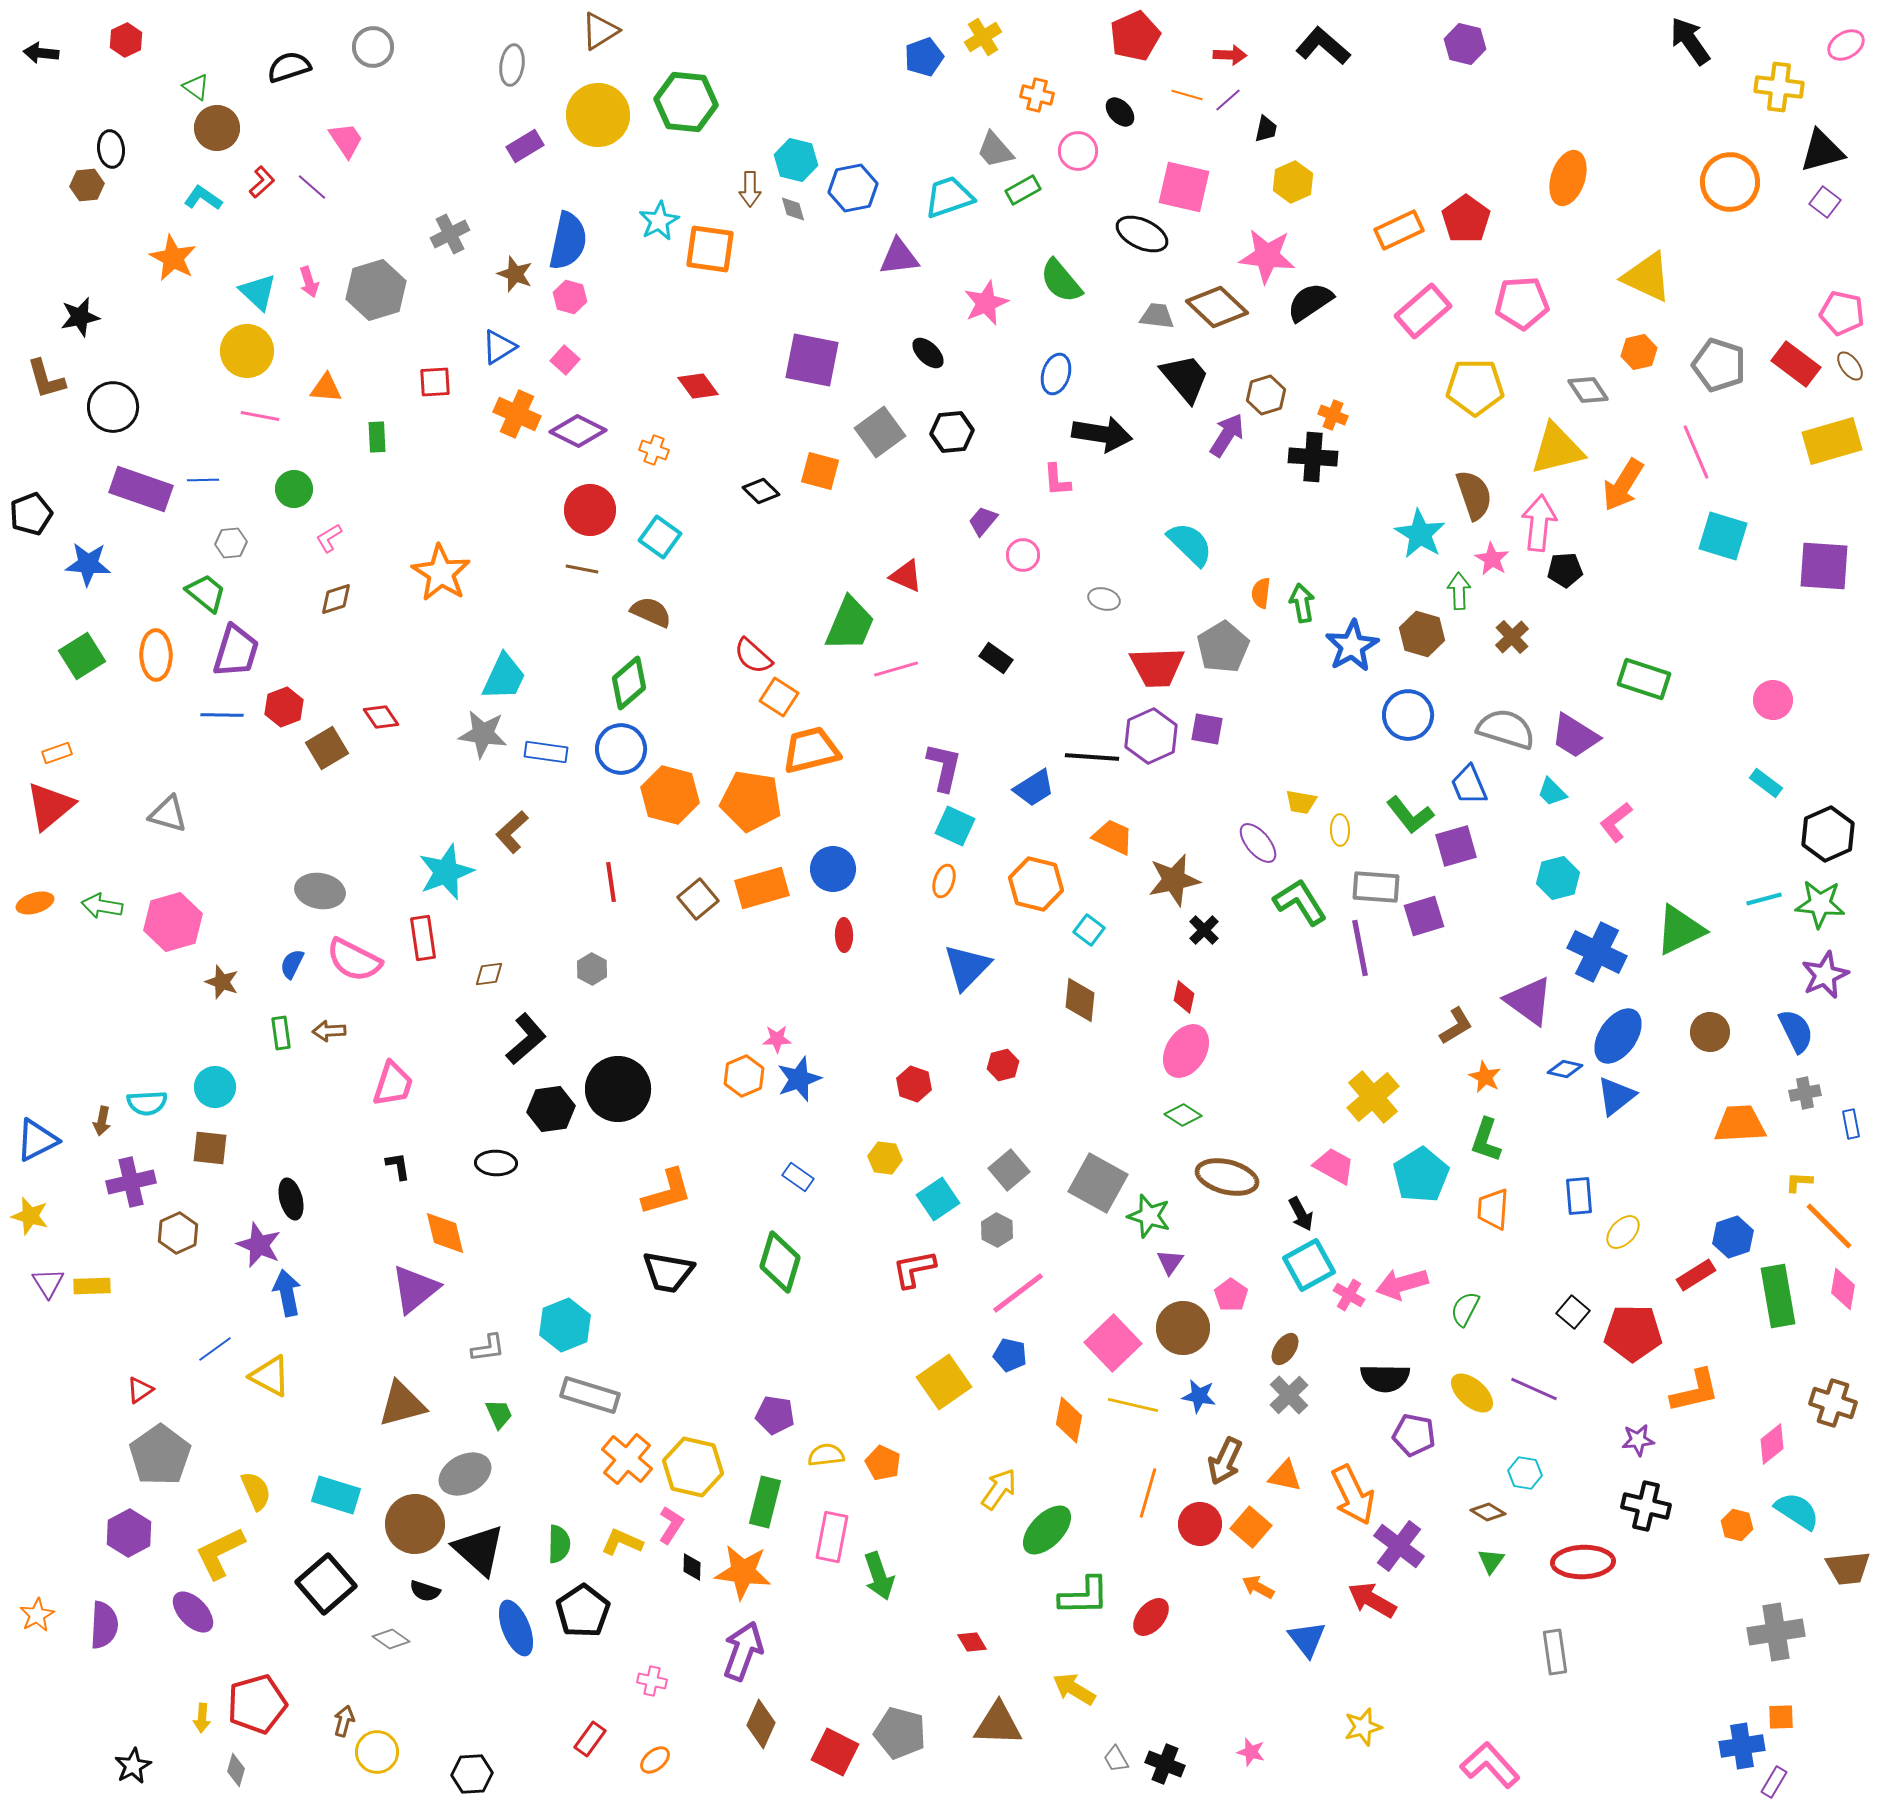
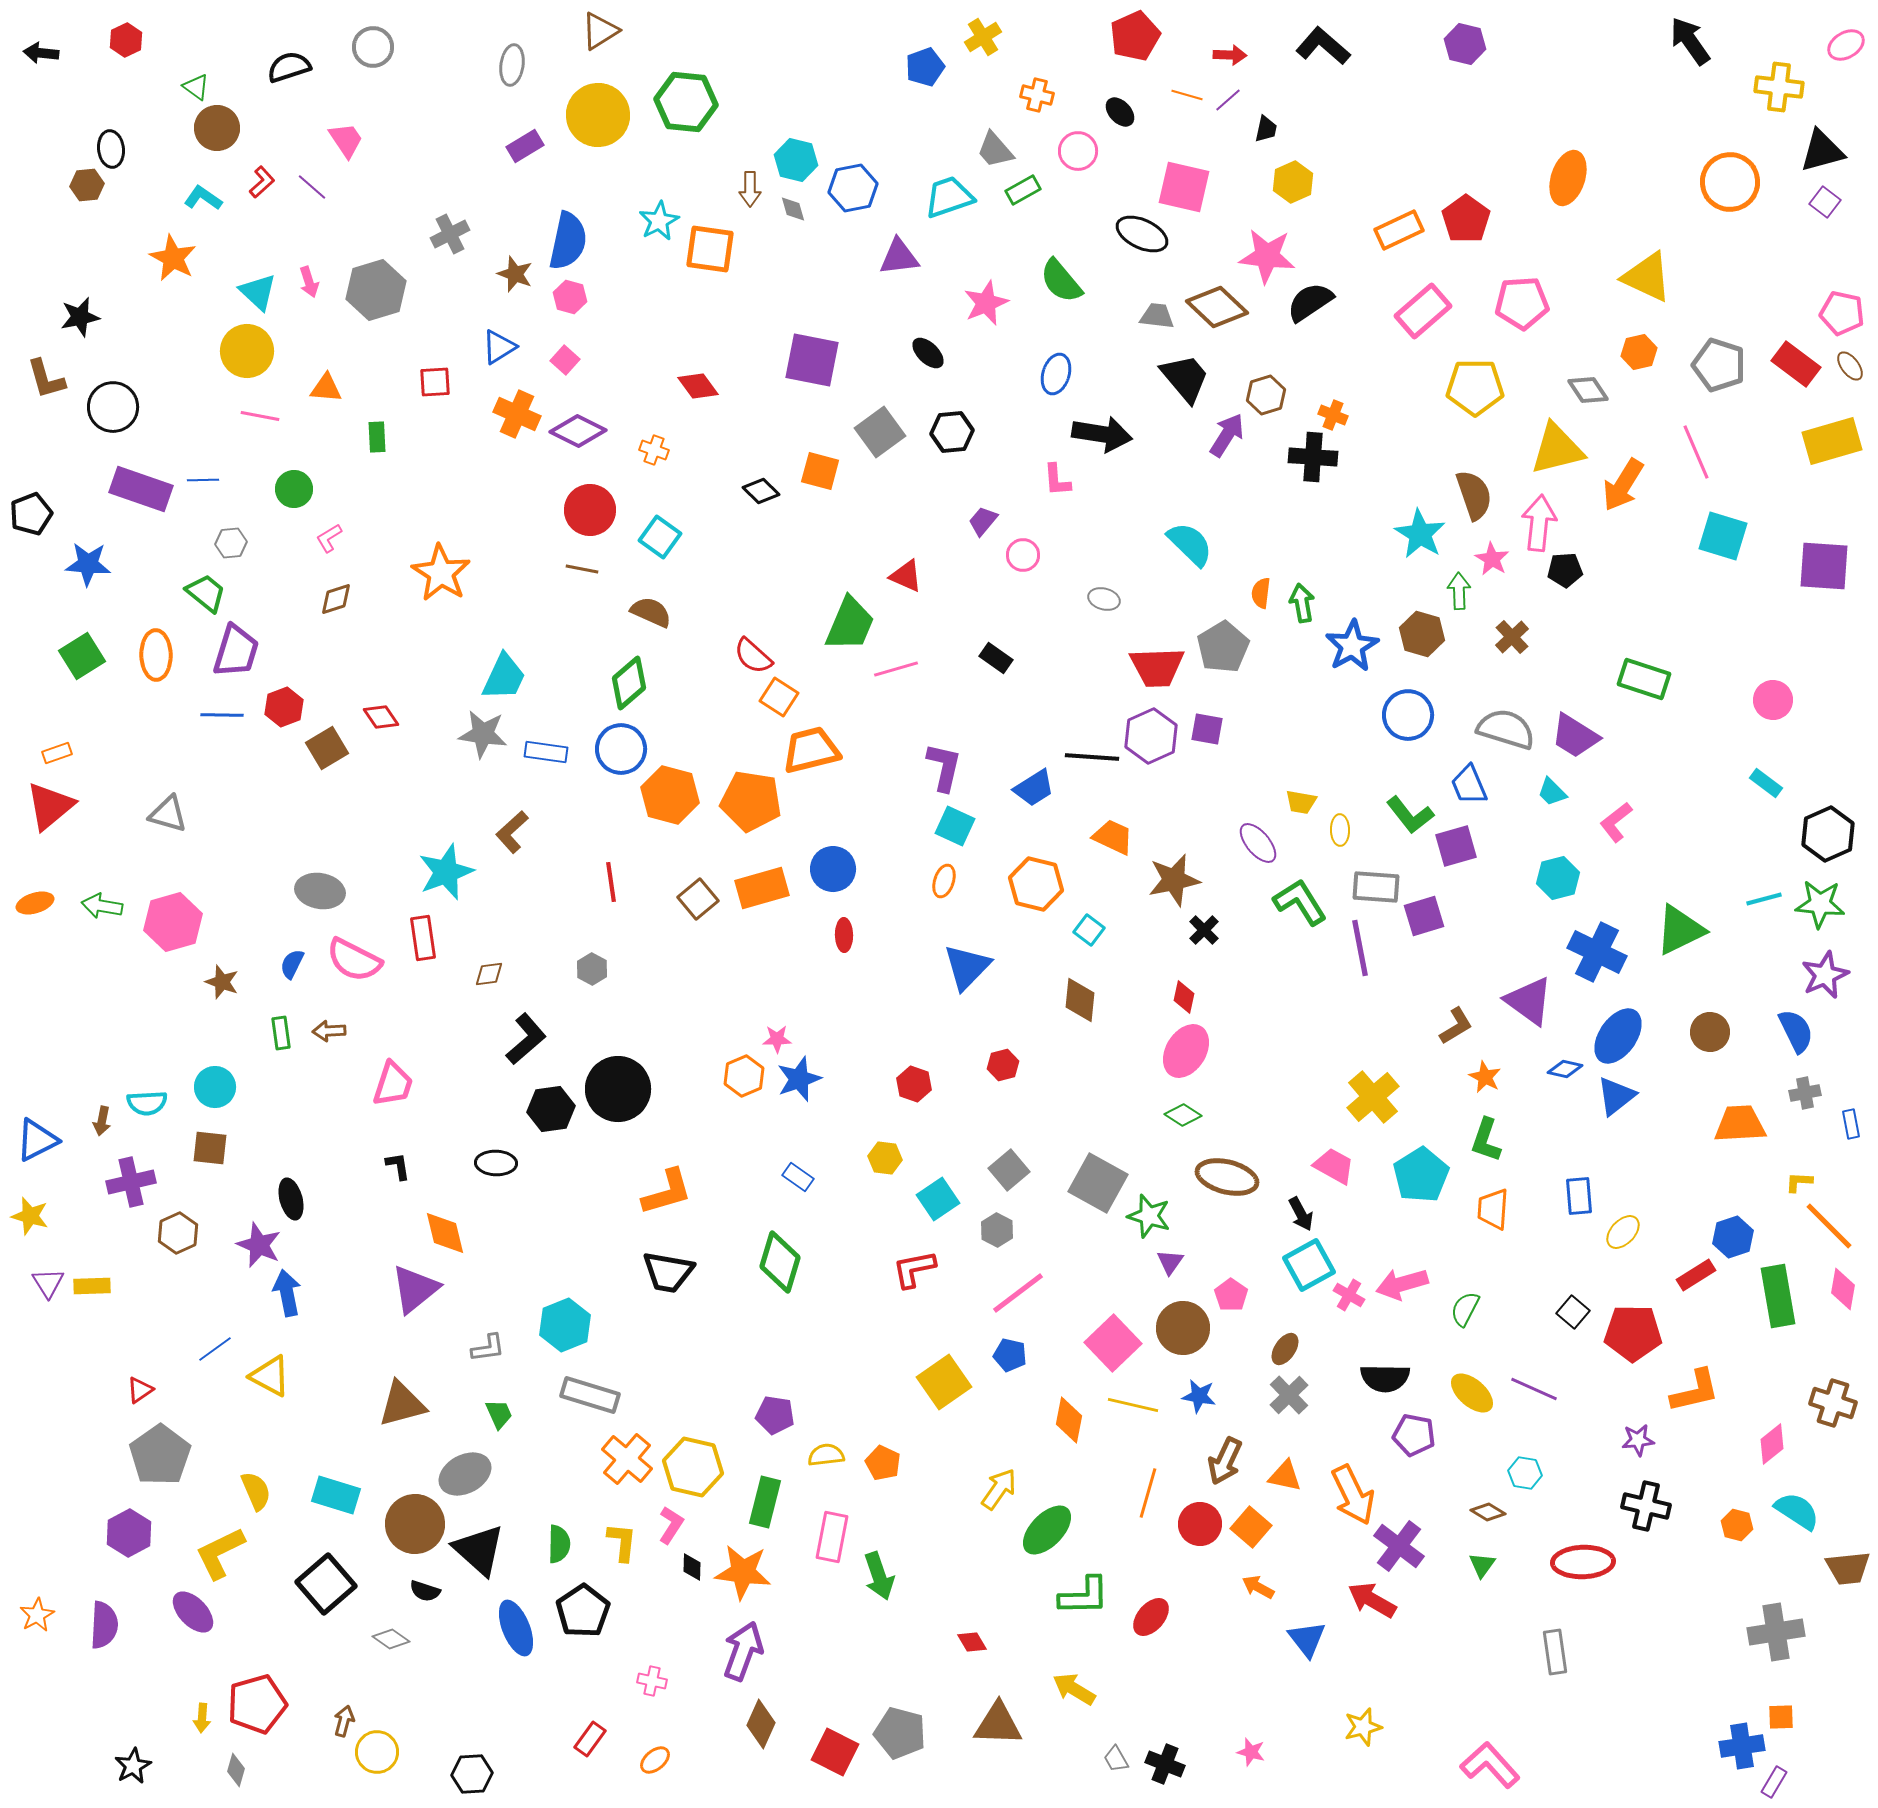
blue pentagon at (924, 57): moved 1 px right, 10 px down
yellow L-shape at (622, 1542): rotated 72 degrees clockwise
green triangle at (1491, 1561): moved 9 px left, 4 px down
